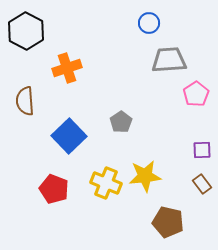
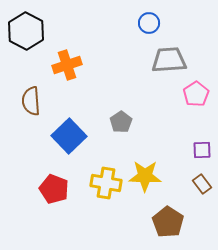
orange cross: moved 3 px up
brown semicircle: moved 6 px right
yellow star: rotated 8 degrees clockwise
yellow cross: rotated 12 degrees counterclockwise
brown pentagon: rotated 20 degrees clockwise
